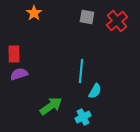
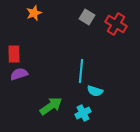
orange star: rotated 14 degrees clockwise
gray square: rotated 21 degrees clockwise
red cross: moved 1 px left, 3 px down; rotated 20 degrees counterclockwise
cyan semicircle: rotated 77 degrees clockwise
cyan cross: moved 4 px up
